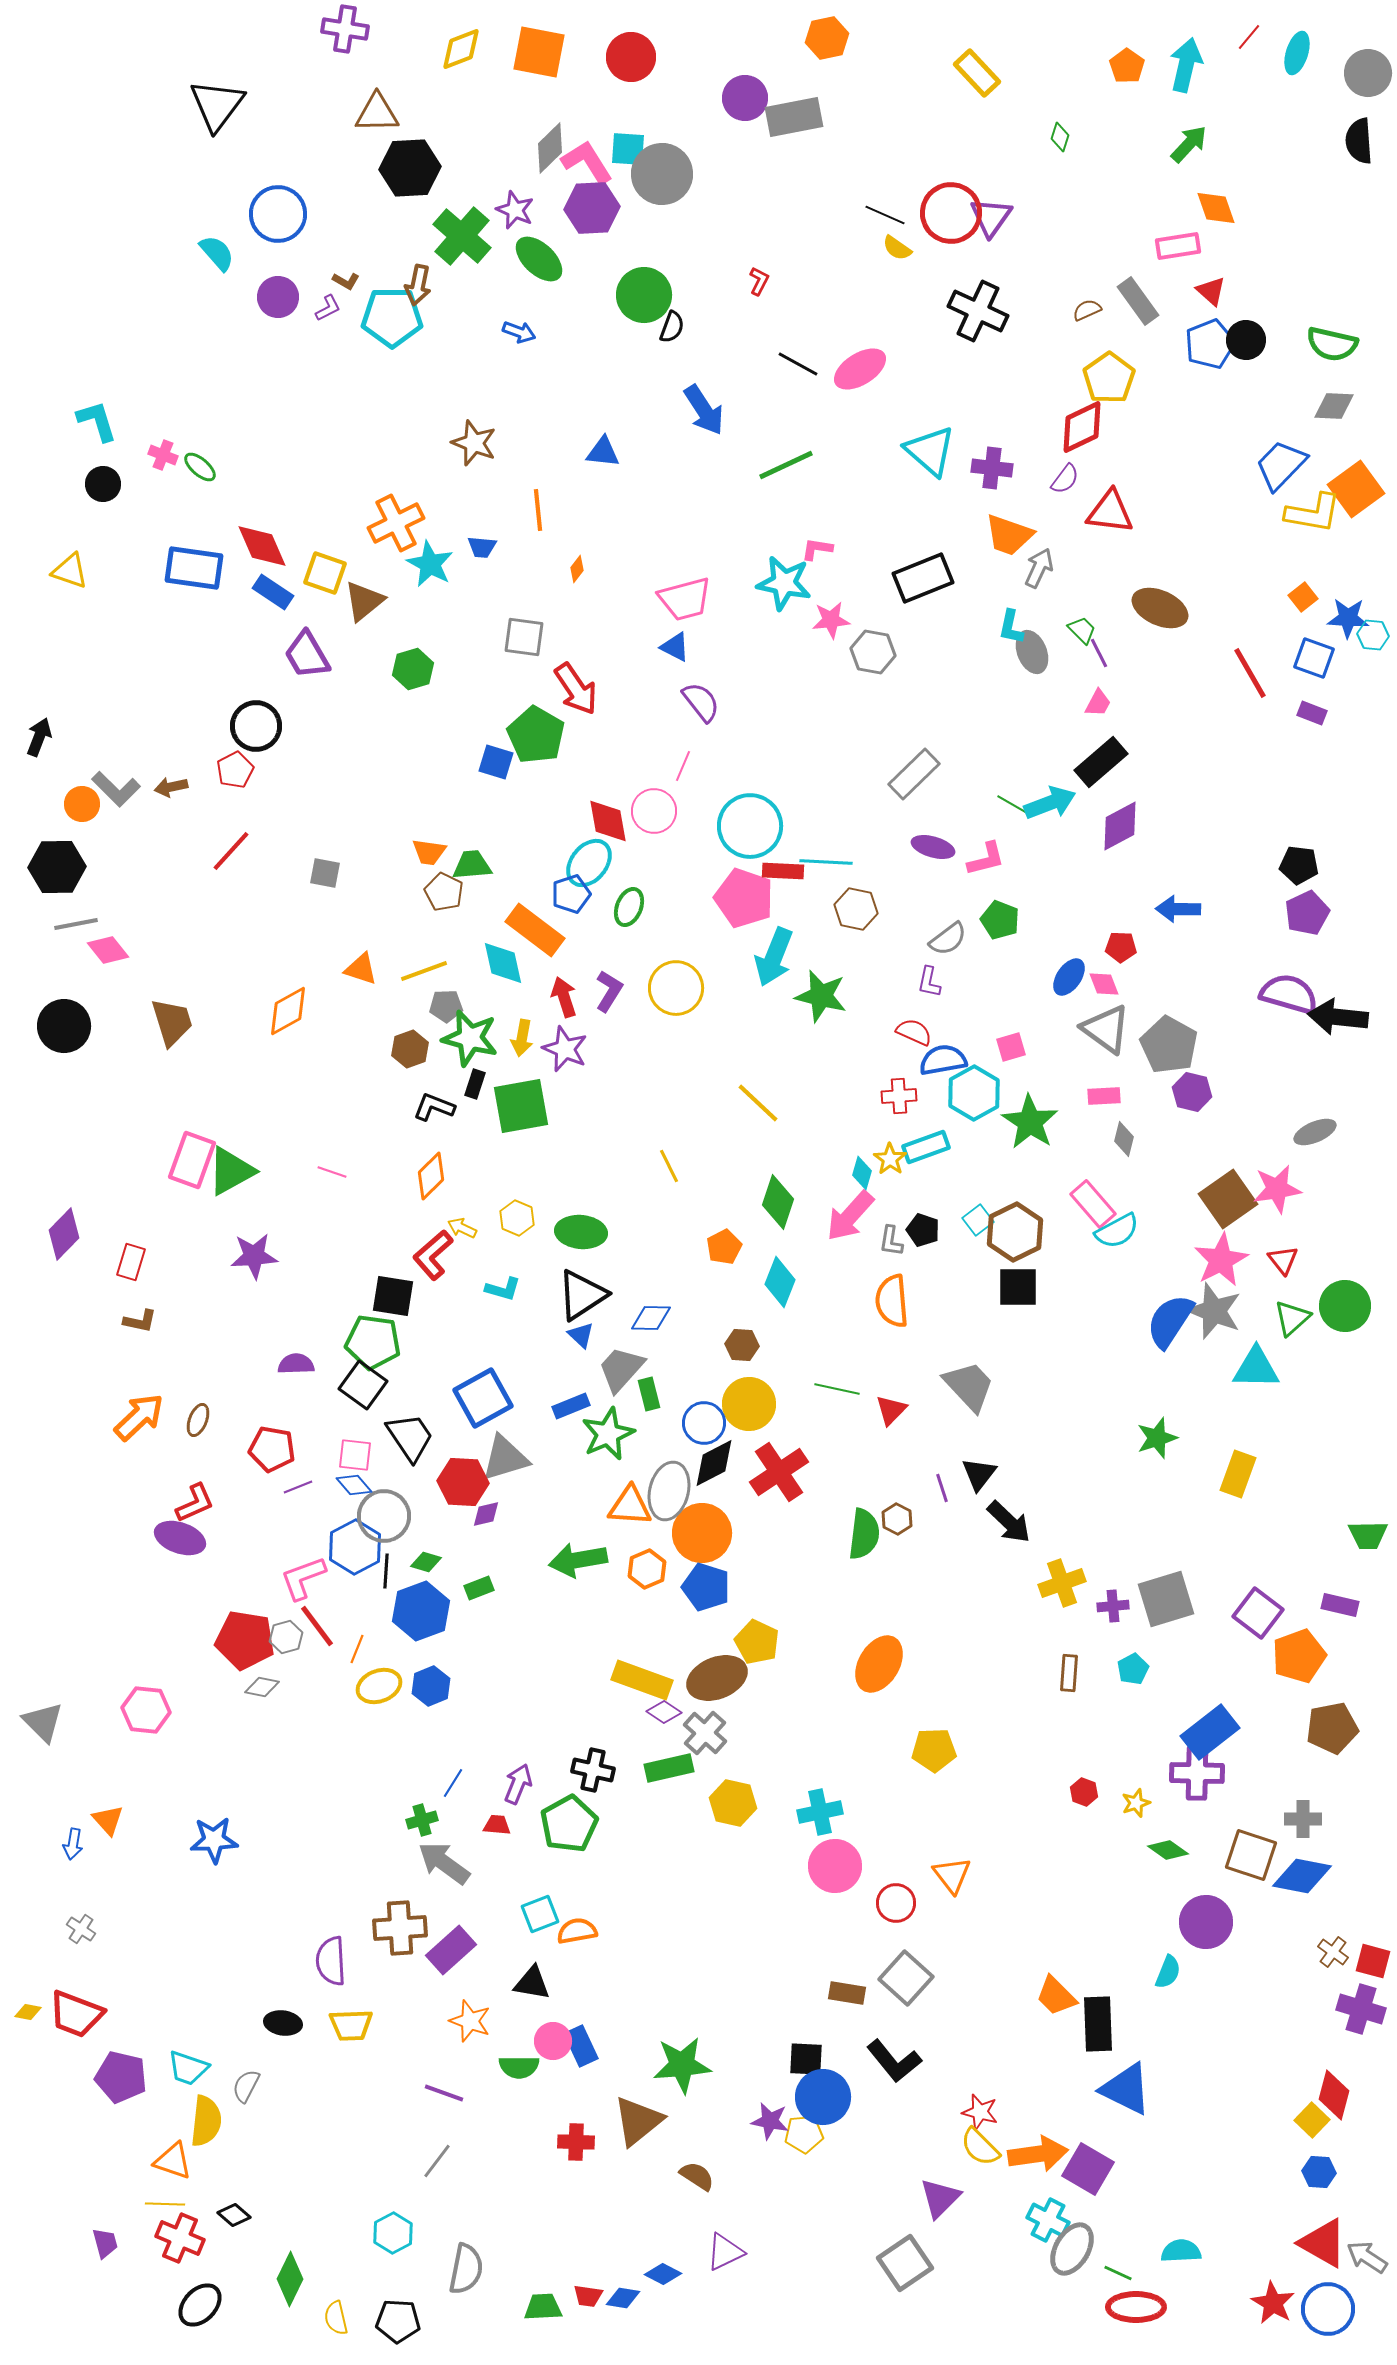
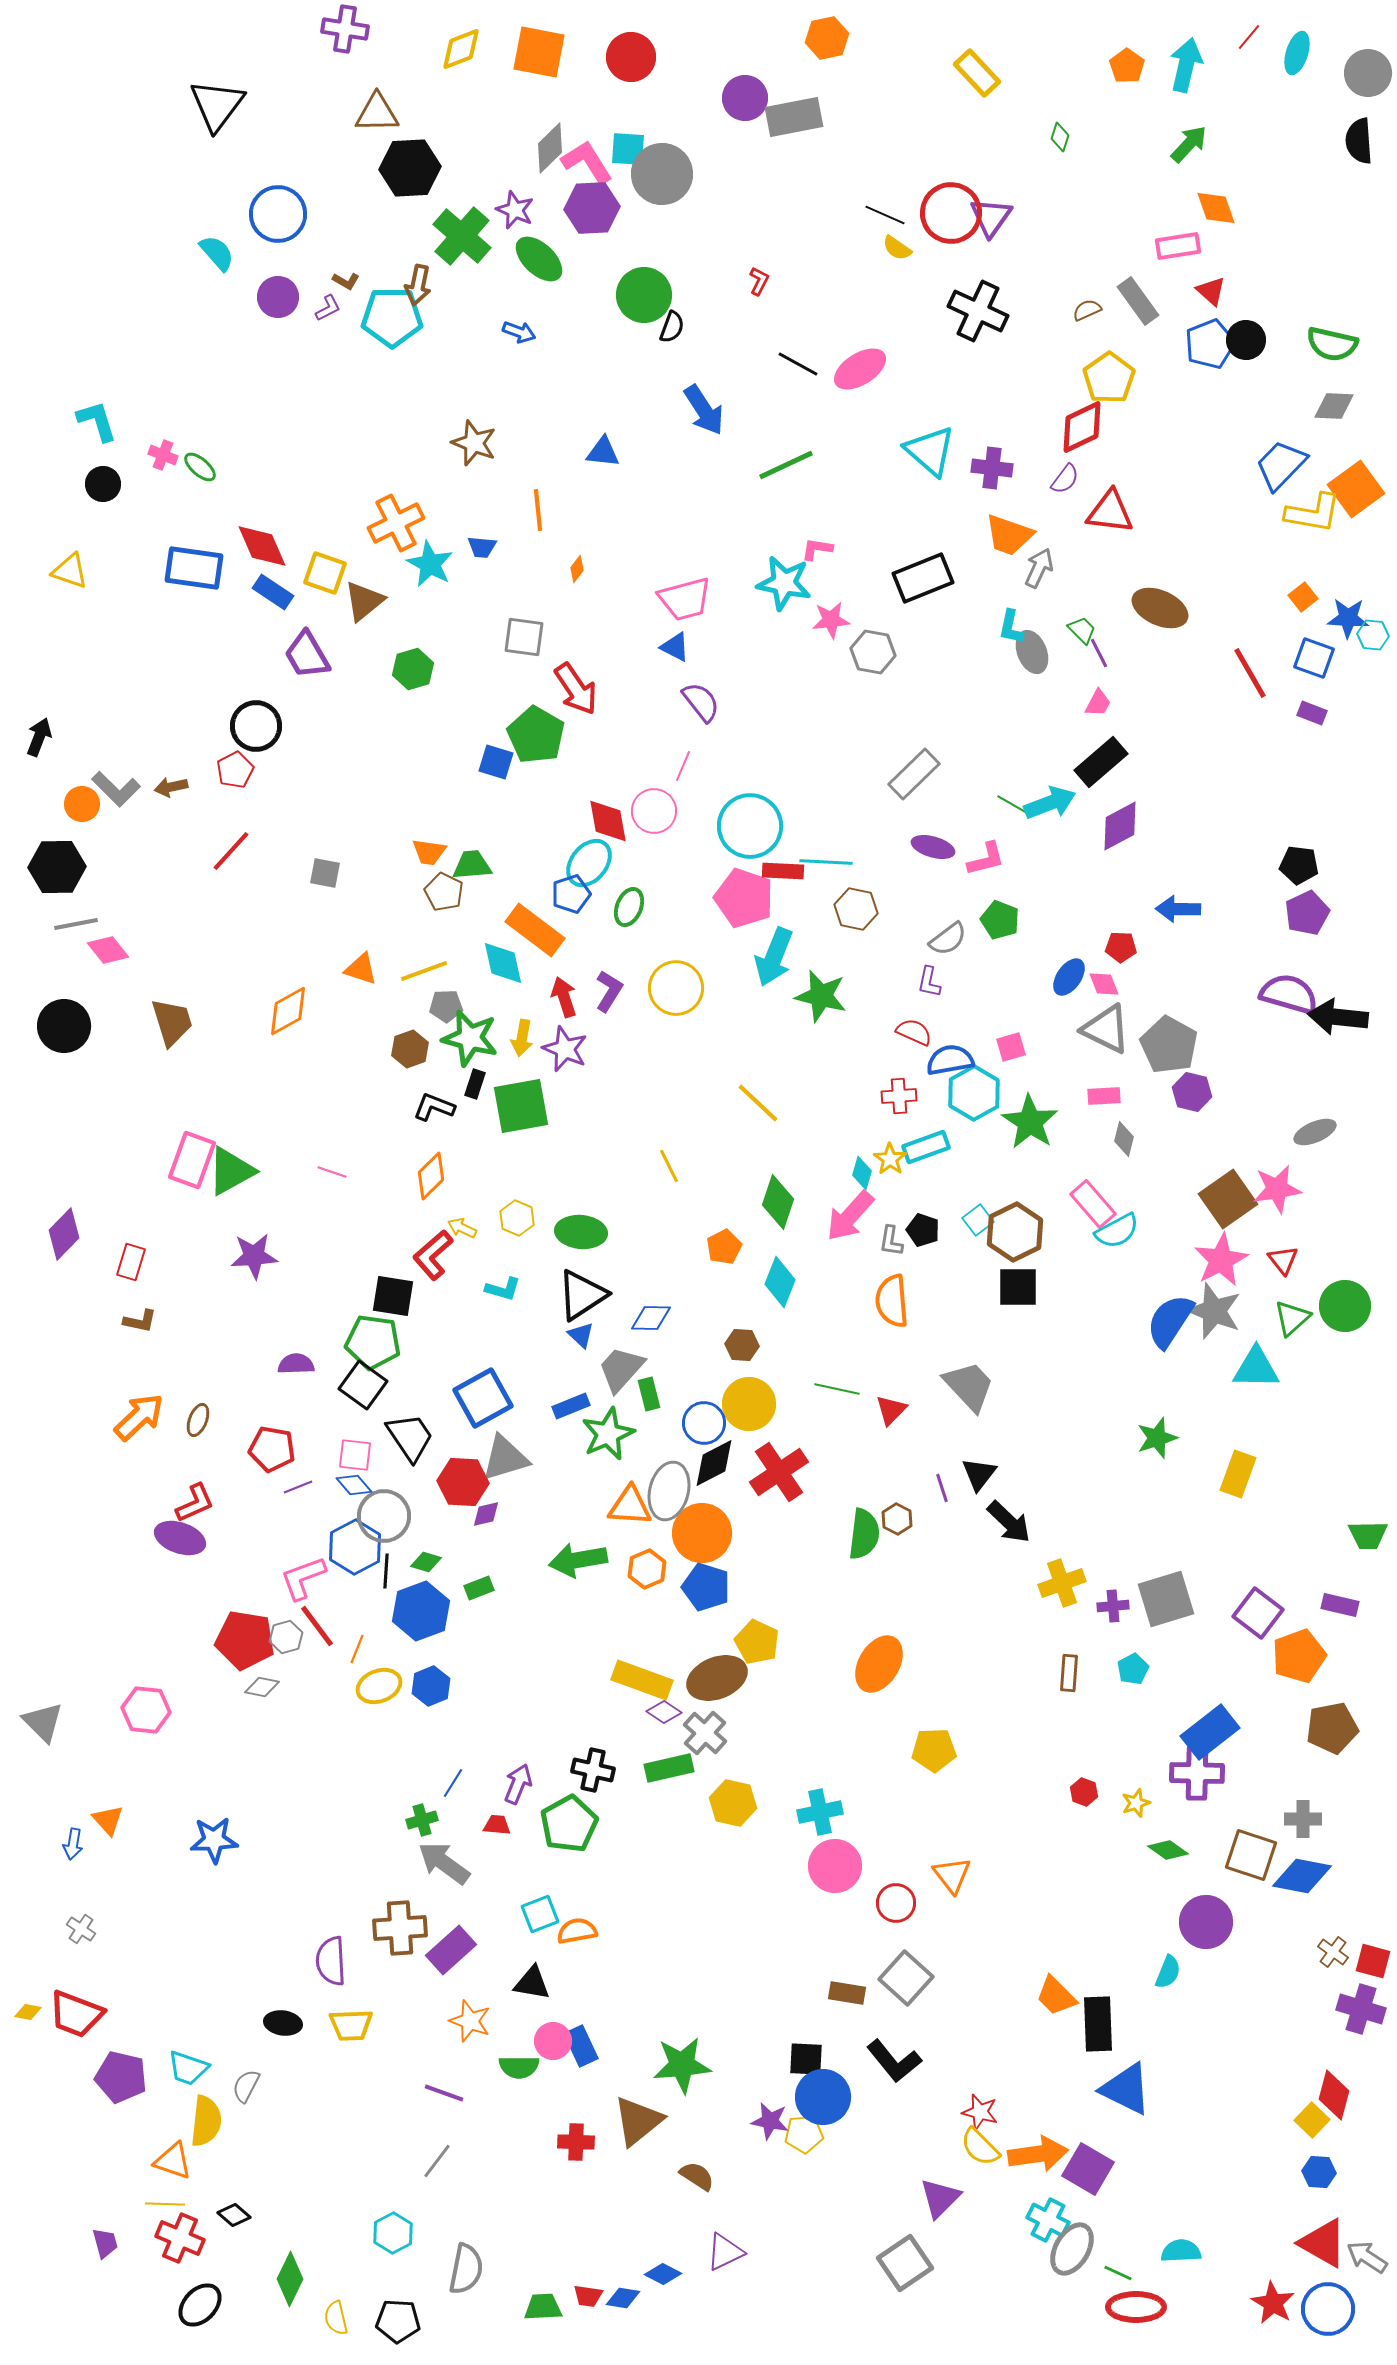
gray triangle at (1106, 1029): rotated 10 degrees counterclockwise
blue semicircle at (943, 1060): moved 7 px right
